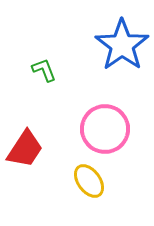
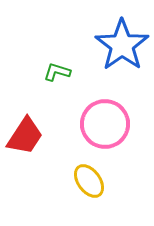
green L-shape: moved 13 px right, 2 px down; rotated 52 degrees counterclockwise
pink circle: moved 5 px up
red trapezoid: moved 13 px up
